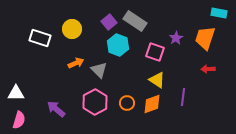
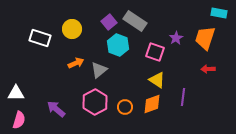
gray triangle: rotated 36 degrees clockwise
orange circle: moved 2 px left, 4 px down
